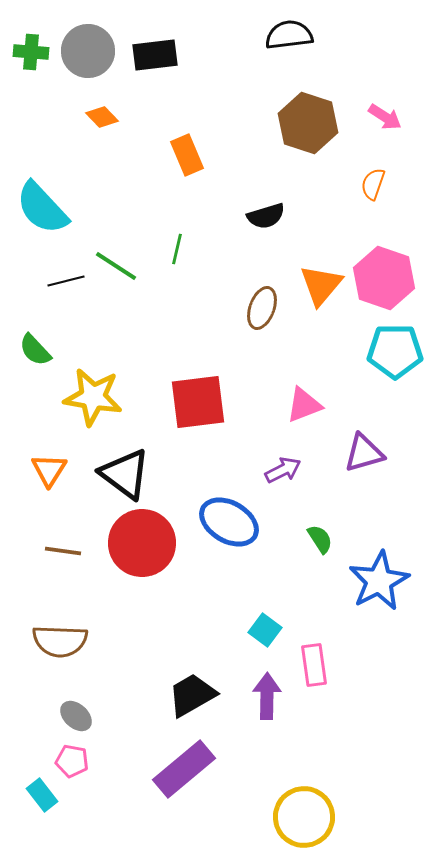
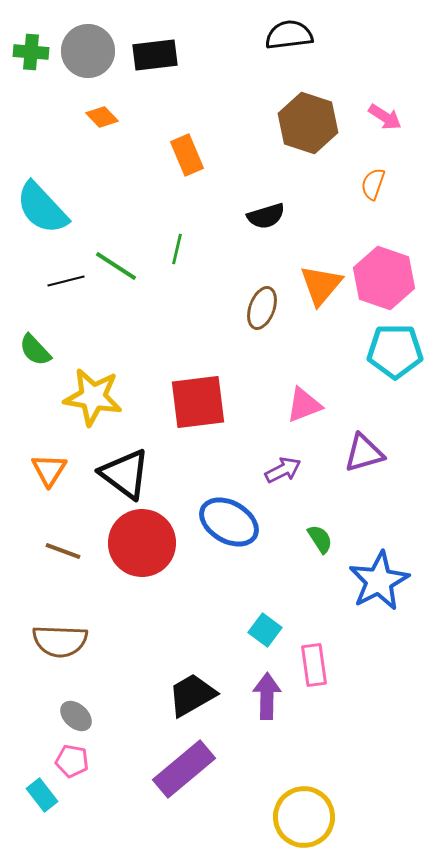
brown line at (63, 551): rotated 12 degrees clockwise
